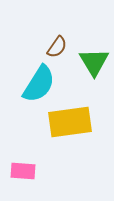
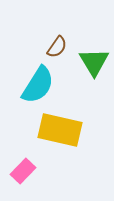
cyan semicircle: moved 1 px left, 1 px down
yellow rectangle: moved 10 px left, 8 px down; rotated 21 degrees clockwise
pink rectangle: rotated 50 degrees counterclockwise
